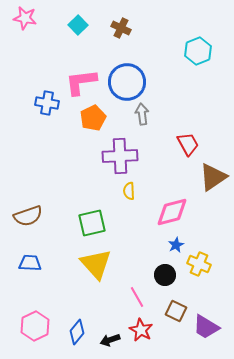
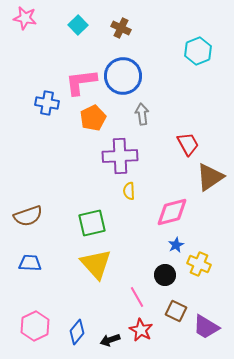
blue circle: moved 4 px left, 6 px up
brown triangle: moved 3 px left
